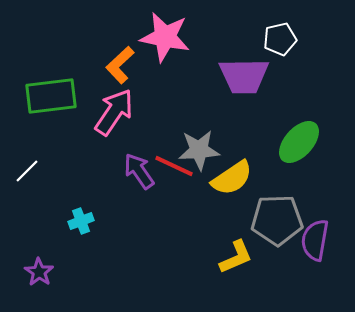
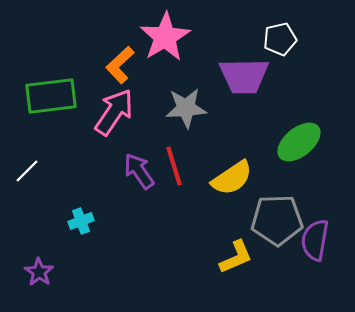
pink star: rotated 30 degrees clockwise
green ellipse: rotated 9 degrees clockwise
gray star: moved 13 px left, 42 px up
red line: rotated 48 degrees clockwise
